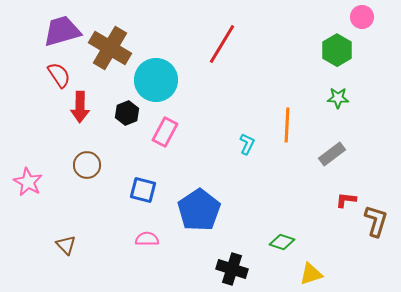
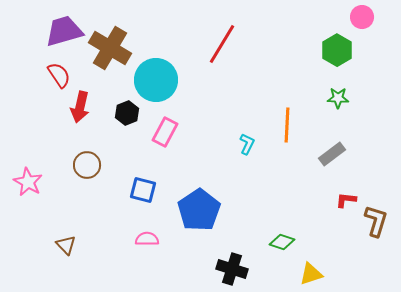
purple trapezoid: moved 2 px right
red arrow: rotated 12 degrees clockwise
